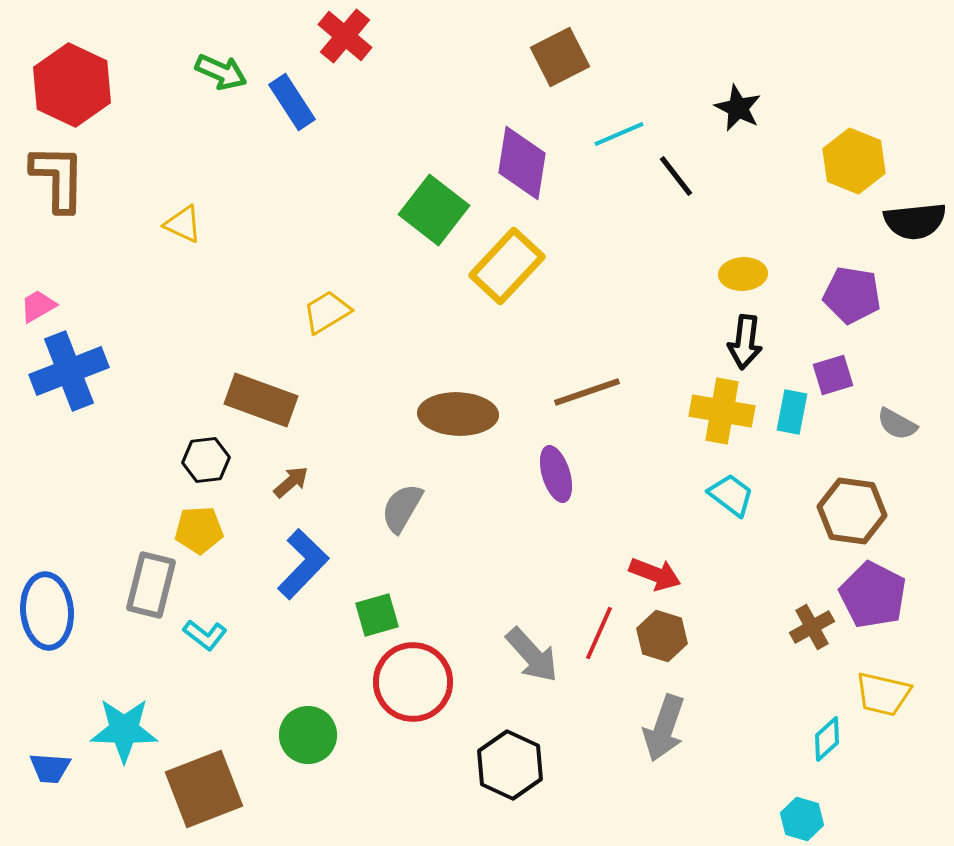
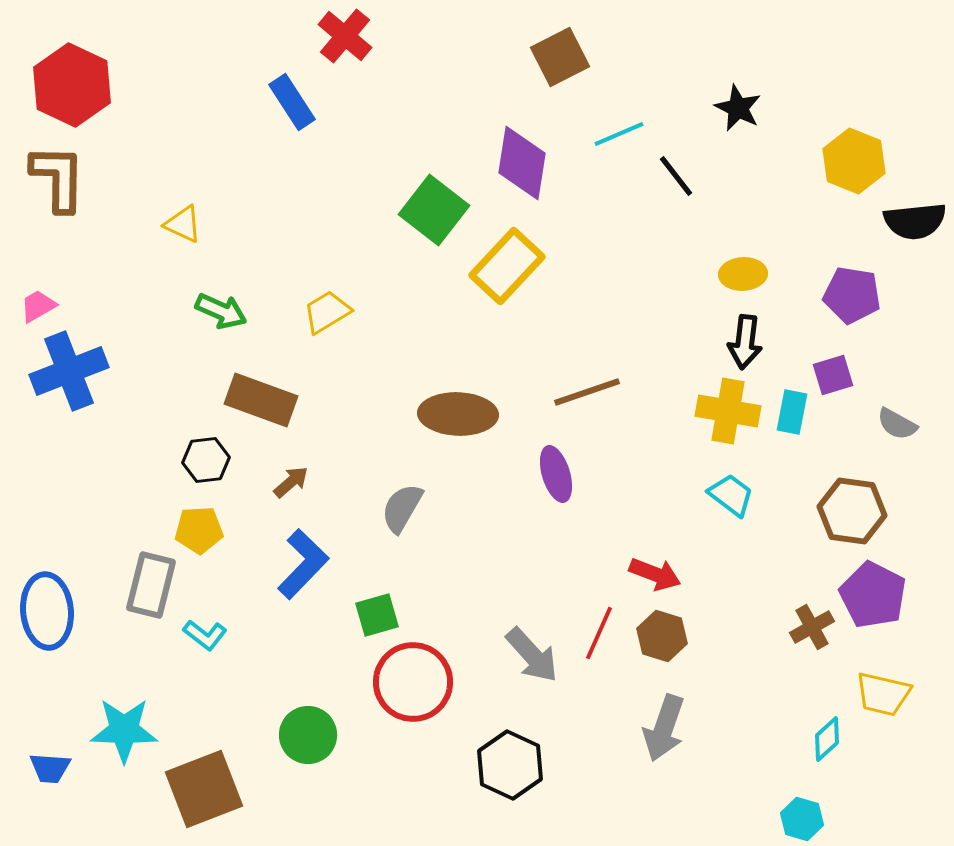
green arrow at (221, 72): moved 239 px down
yellow cross at (722, 411): moved 6 px right
